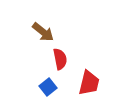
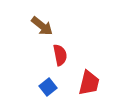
brown arrow: moved 1 px left, 6 px up
red semicircle: moved 4 px up
